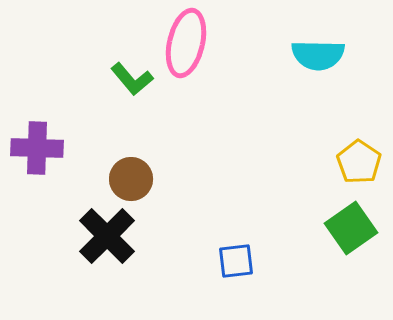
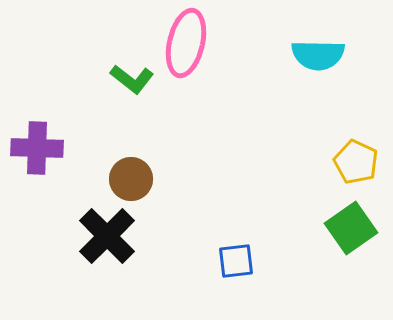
green L-shape: rotated 12 degrees counterclockwise
yellow pentagon: moved 3 px left; rotated 9 degrees counterclockwise
